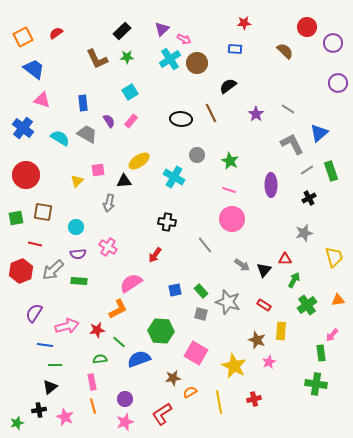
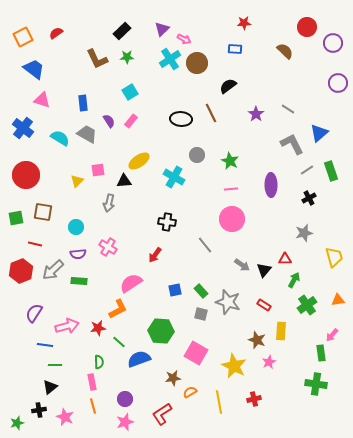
pink line at (229, 190): moved 2 px right, 1 px up; rotated 24 degrees counterclockwise
red star at (97, 330): moved 1 px right, 2 px up
green semicircle at (100, 359): moved 1 px left, 3 px down; rotated 96 degrees clockwise
